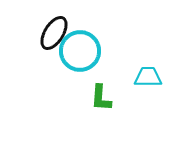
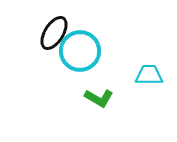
cyan trapezoid: moved 1 px right, 2 px up
green L-shape: moved 2 px left; rotated 64 degrees counterclockwise
